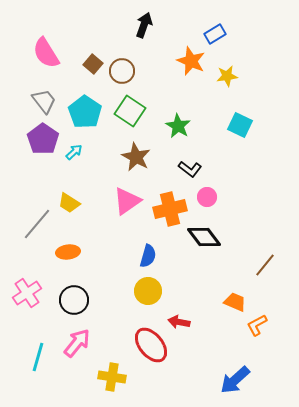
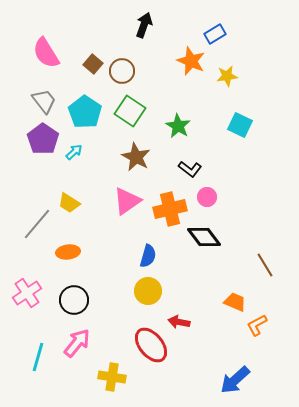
brown line: rotated 70 degrees counterclockwise
